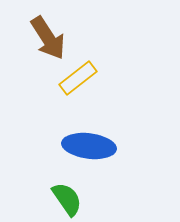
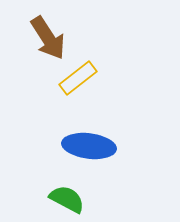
green semicircle: rotated 27 degrees counterclockwise
